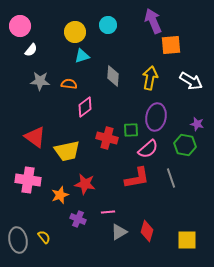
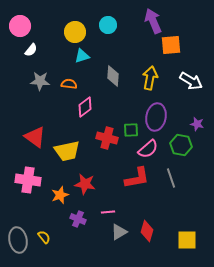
green hexagon: moved 4 px left
